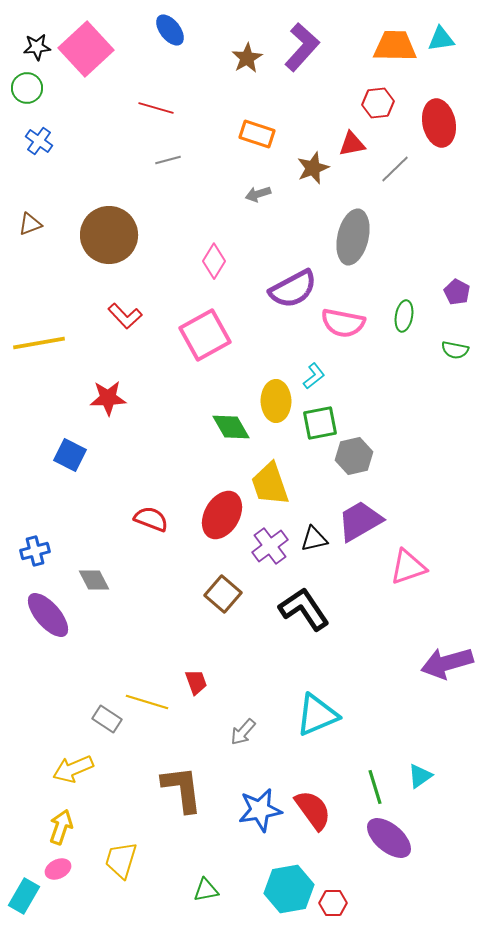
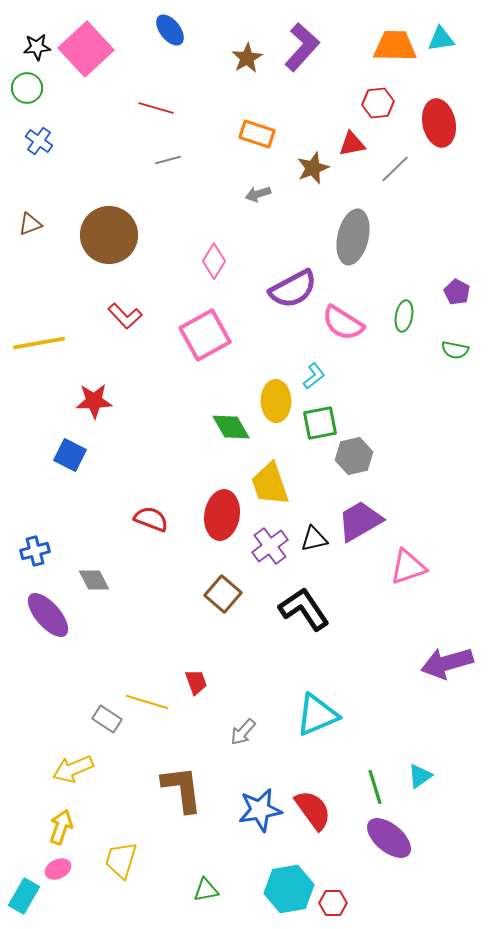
pink semicircle at (343, 323): rotated 21 degrees clockwise
red star at (108, 398): moved 14 px left, 3 px down
red ellipse at (222, 515): rotated 21 degrees counterclockwise
